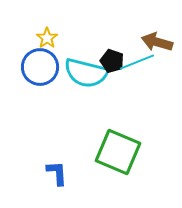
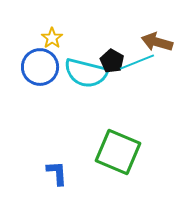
yellow star: moved 5 px right
black pentagon: rotated 10 degrees clockwise
